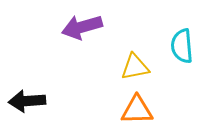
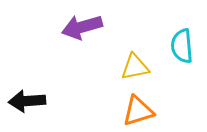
orange triangle: moved 1 px right, 1 px down; rotated 16 degrees counterclockwise
